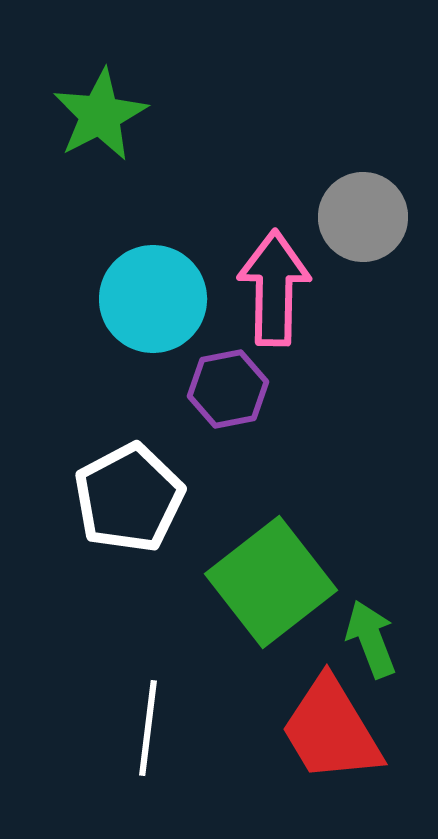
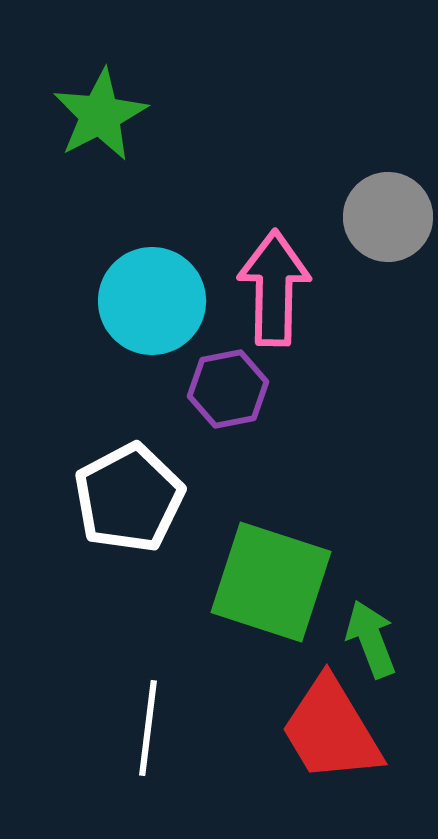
gray circle: moved 25 px right
cyan circle: moved 1 px left, 2 px down
green square: rotated 34 degrees counterclockwise
